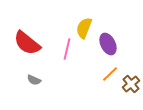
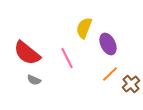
red semicircle: moved 10 px down
pink line: moved 9 px down; rotated 40 degrees counterclockwise
